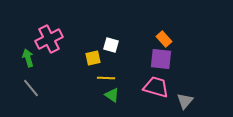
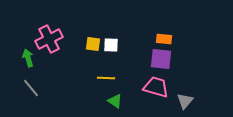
orange rectangle: rotated 42 degrees counterclockwise
white square: rotated 14 degrees counterclockwise
yellow square: moved 14 px up; rotated 21 degrees clockwise
green triangle: moved 3 px right, 6 px down
